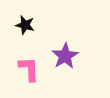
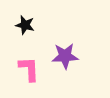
purple star: rotated 28 degrees clockwise
